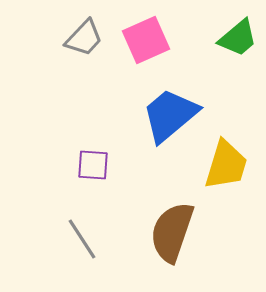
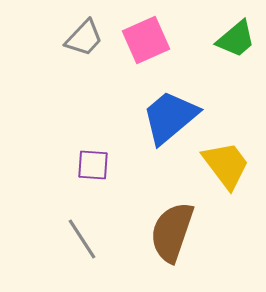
green trapezoid: moved 2 px left, 1 px down
blue trapezoid: moved 2 px down
yellow trapezoid: rotated 54 degrees counterclockwise
